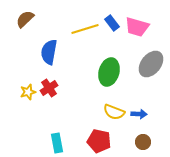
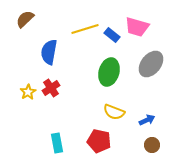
blue rectangle: moved 12 px down; rotated 14 degrees counterclockwise
red cross: moved 2 px right
yellow star: rotated 14 degrees counterclockwise
blue arrow: moved 8 px right, 6 px down; rotated 28 degrees counterclockwise
brown circle: moved 9 px right, 3 px down
